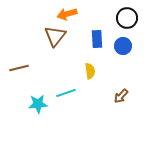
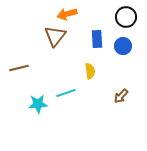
black circle: moved 1 px left, 1 px up
